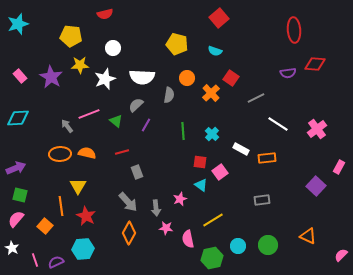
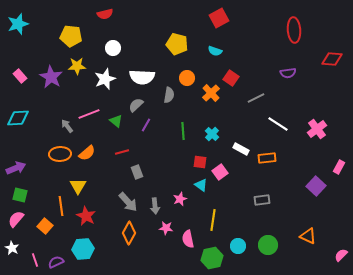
red square at (219, 18): rotated 12 degrees clockwise
red diamond at (315, 64): moved 17 px right, 5 px up
yellow star at (80, 65): moved 3 px left, 1 px down
orange semicircle at (87, 153): rotated 126 degrees clockwise
gray arrow at (156, 208): moved 1 px left, 2 px up
yellow line at (213, 220): rotated 50 degrees counterclockwise
